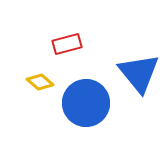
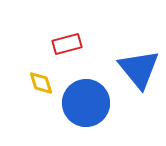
blue triangle: moved 4 px up
yellow diamond: moved 1 px right, 1 px down; rotated 32 degrees clockwise
